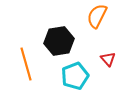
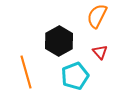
black hexagon: rotated 20 degrees counterclockwise
red triangle: moved 8 px left, 7 px up
orange line: moved 8 px down
